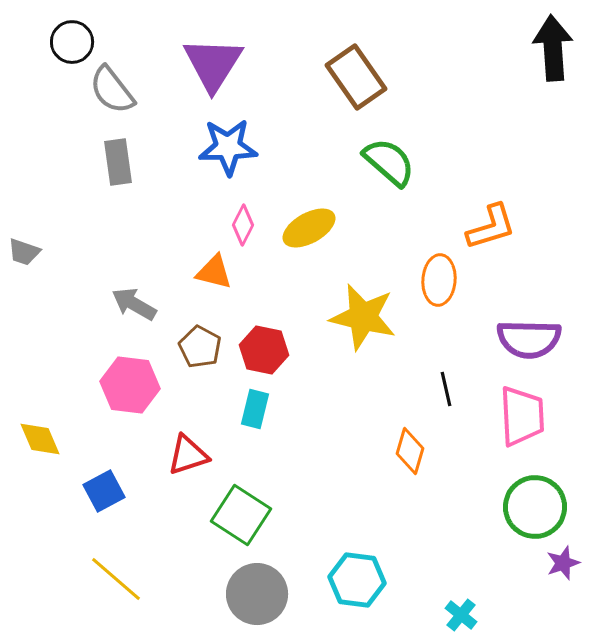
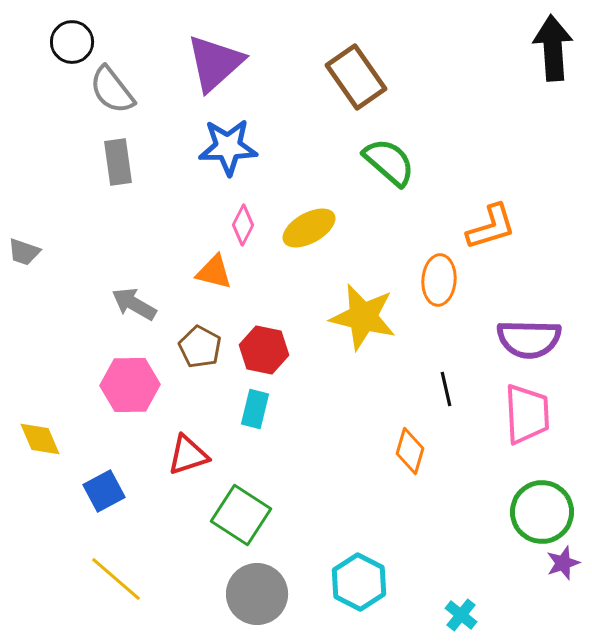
purple triangle: moved 2 px right, 1 px up; rotated 16 degrees clockwise
pink hexagon: rotated 8 degrees counterclockwise
pink trapezoid: moved 5 px right, 2 px up
green circle: moved 7 px right, 5 px down
cyan hexagon: moved 2 px right, 2 px down; rotated 20 degrees clockwise
